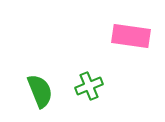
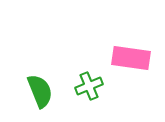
pink rectangle: moved 22 px down
